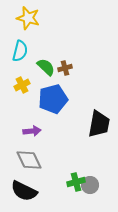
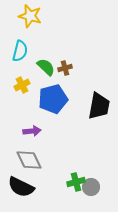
yellow star: moved 2 px right, 2 px up
black trapezoid: moved 18 px up
gray circle: moved 1 px right, 2 px down
black semicircle: moved 3 px left, 4 px up
